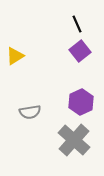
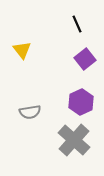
purple square: moved 5 px right, 8 px down
yellow triangle: moved 7 px right, 6 px up; rotated 36 degrees counterclockwise
